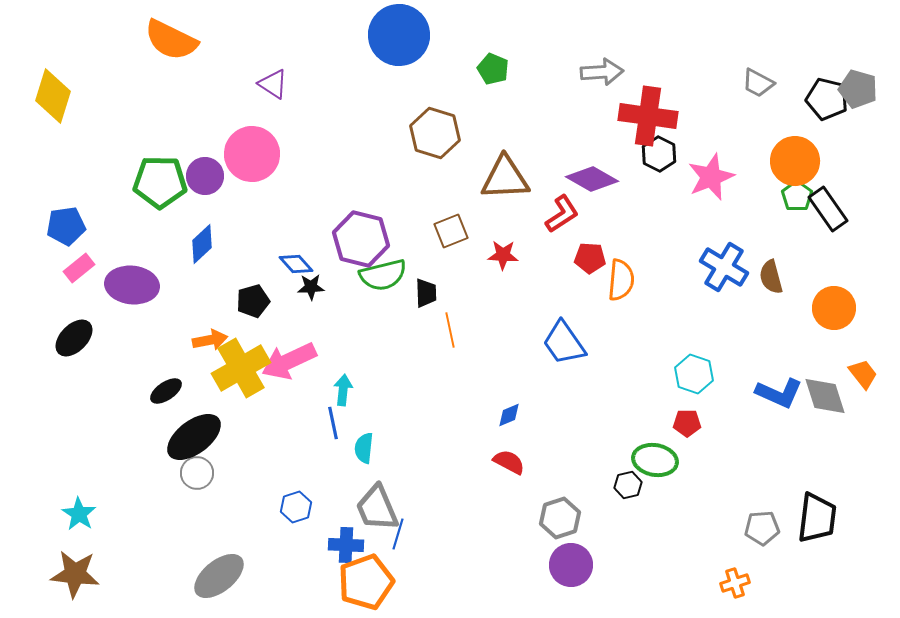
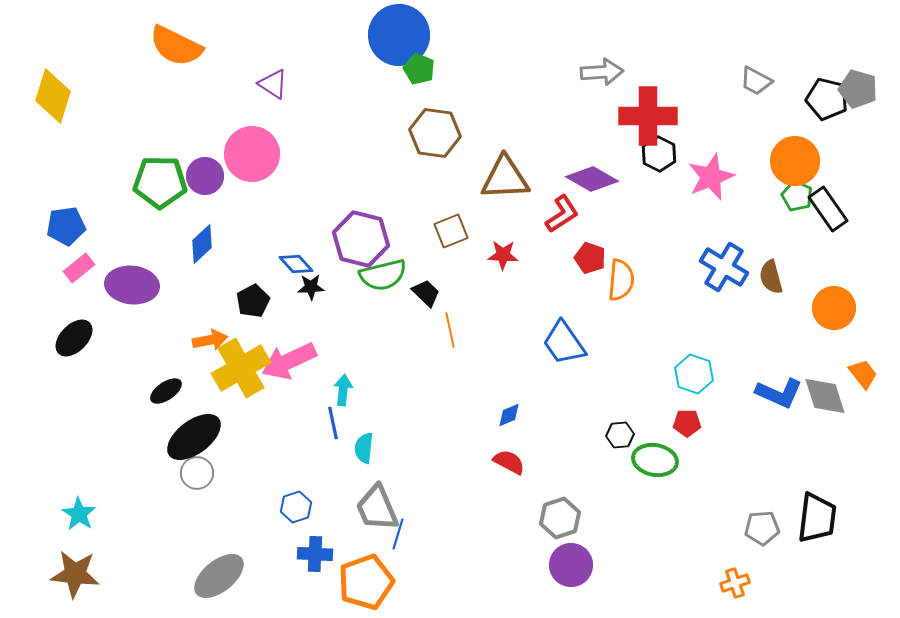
orange semicircle at (171, 40): moved 5 px right, 6 px down
green pentagon at (493, 69): moved 74 px left
gray trapezoid at (758, 83): moved 2 px left, 2 px up
red cross at (648, 116): rotated 8 degrees counterclockwise
brown hexagon at (435, 133): rotated 9 degrees counterclockwise
green pentagon at (797, 196): rotated 12 degrees counterclockwise
red pentagon at (590, 258): rotated 16 degrees clockwise
black trapezoid at (426, 293): rotated 44 degrees counterclockwise
black pentagon at (253, 301): rotated 12 degrees counterclockwise
black hexagon at (628, 485): moved 8 px left, 50 px up; rotated 8 degrees clockwise
blue cross at (346, 545): moved 31 px left, 9 px down
